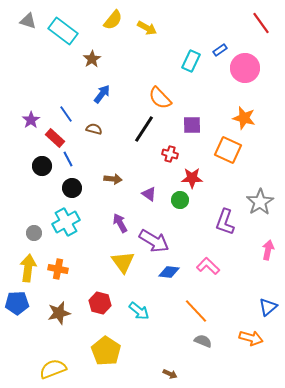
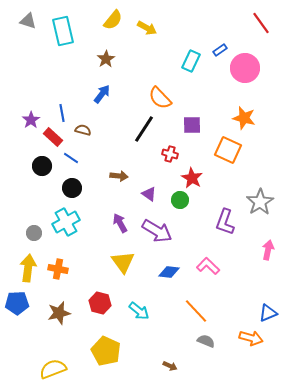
cyan rectangle at (63, 31): rotated 40 degrees clockwise
brown star at (92, 59): moved 14 px right
blue line at (66, 114): moved 4 px left, 1 px up; rotated 24 degrees clockwise
brown semicircle at (94, 129): moved 11 px left, 1 px down
red rectangle at (55, 138): moved 2 px left, 1 px up
blue line at (68, 159): moved 3 px right, 1 px up; rotated 28 degrees counterclockwise
red star at (192, 178): rotated 30 degrees clockwise
brown arrow at (113, 179): moved 6 px right, 3 px up
purple arrow at (154, 241): moved 3 px right, 10 px up
blue triangle at (268, 307): moved 6 px down; rotated 18 degrees clockwise
gray semicircle at (203, 341): moved 3 px right
yellow pentagon at (106, 351): rotated 8 degrees counterclockwise
brown arrow at (170, 374): moved 8 px up
